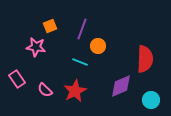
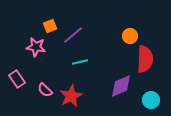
purple line: moved 9 px left, 6 px down; rotated 30 degrees clockwise
orange circle: moved 32 px right, 10 px up
cyan line: rotated 35 degrees counterclockwise
red star: moved 4 px left, 5 px down
